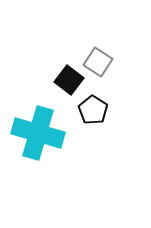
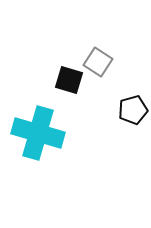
black square: rotated 20 degrees counterclockwise
black pentagon: moved 40 px right; rotated 24 degrees clockwise
